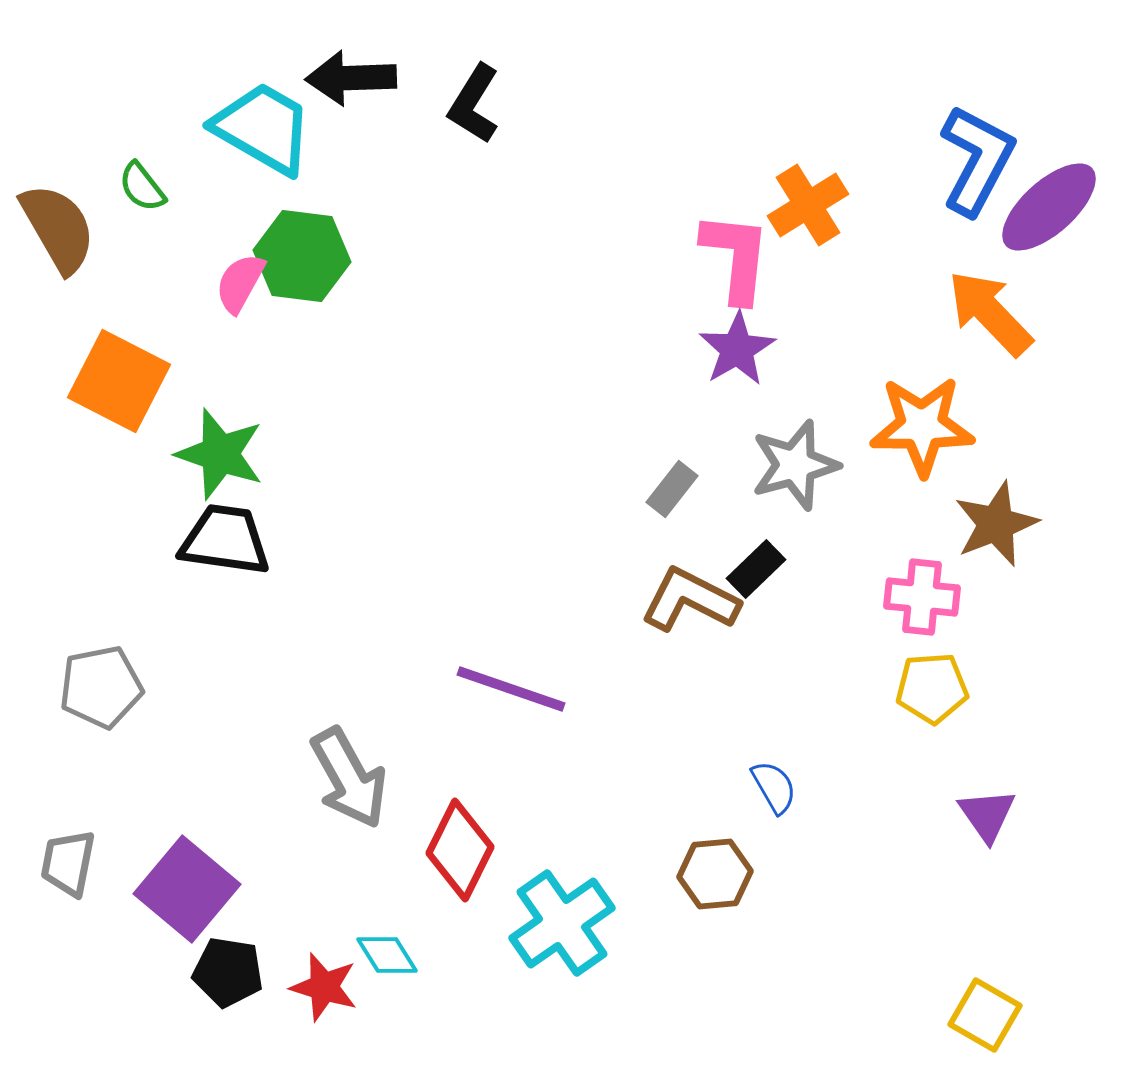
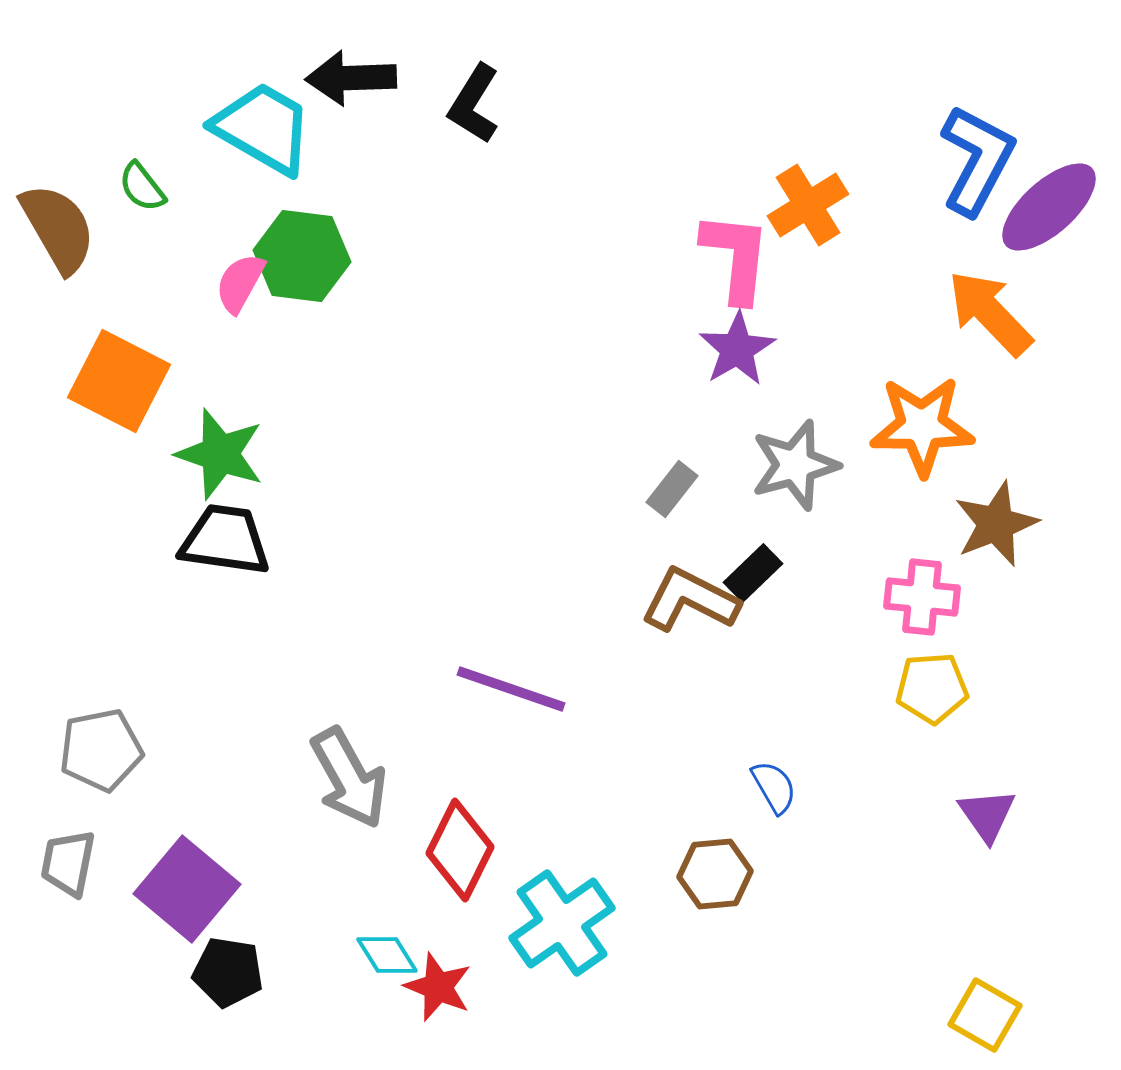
black rectangle: moved 3 px left, 4 px down
gray pentagon: moved 63 px down
red star: moved 114 px right; rotated 6 degrees clockwise
